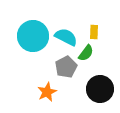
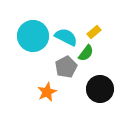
yellow rectangle: rotated 48 degrees clockwise
